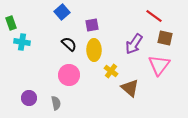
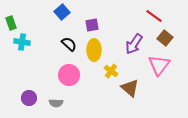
brown square: rotated 28 degrees clockwise
gray semicircle: rotated 104 degrees clockwise
